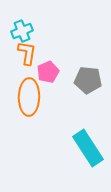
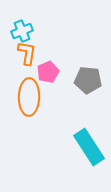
cyan rectangle: moved 1 px right, 1 px up
